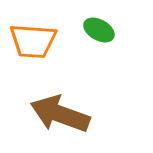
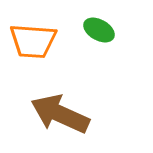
brown arrow: rotated 4 degrees clockwise
